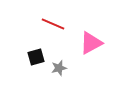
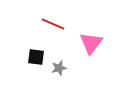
pink triangle: rotated 25 degrees counterclockwise
black square: rotated 24 degrees clockwise
